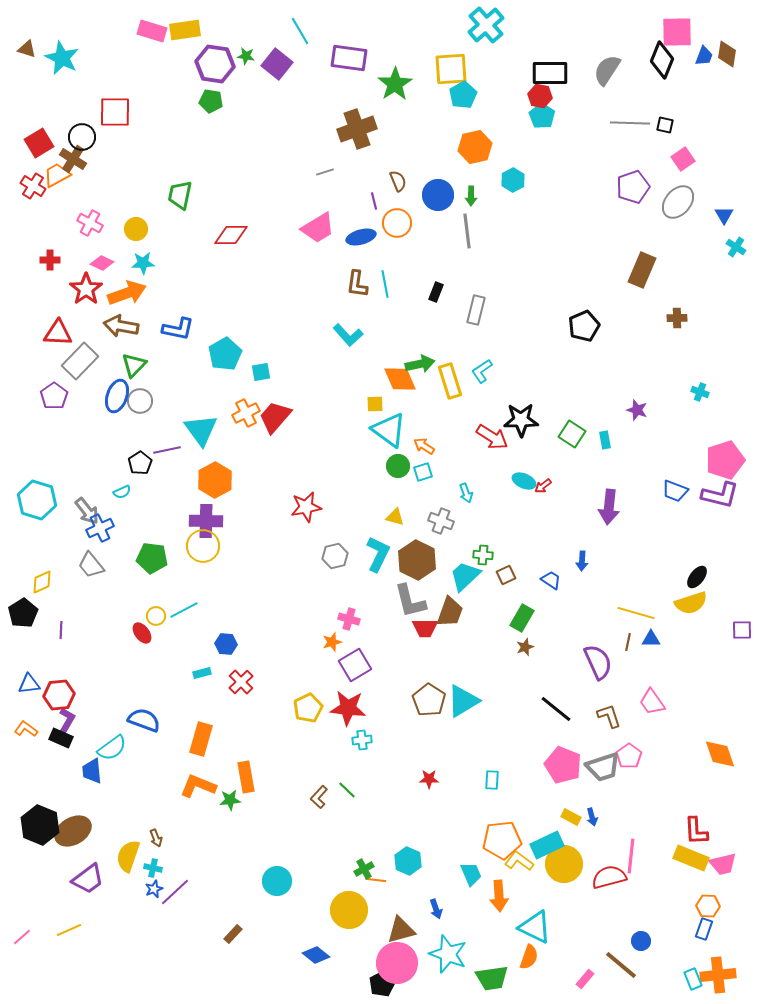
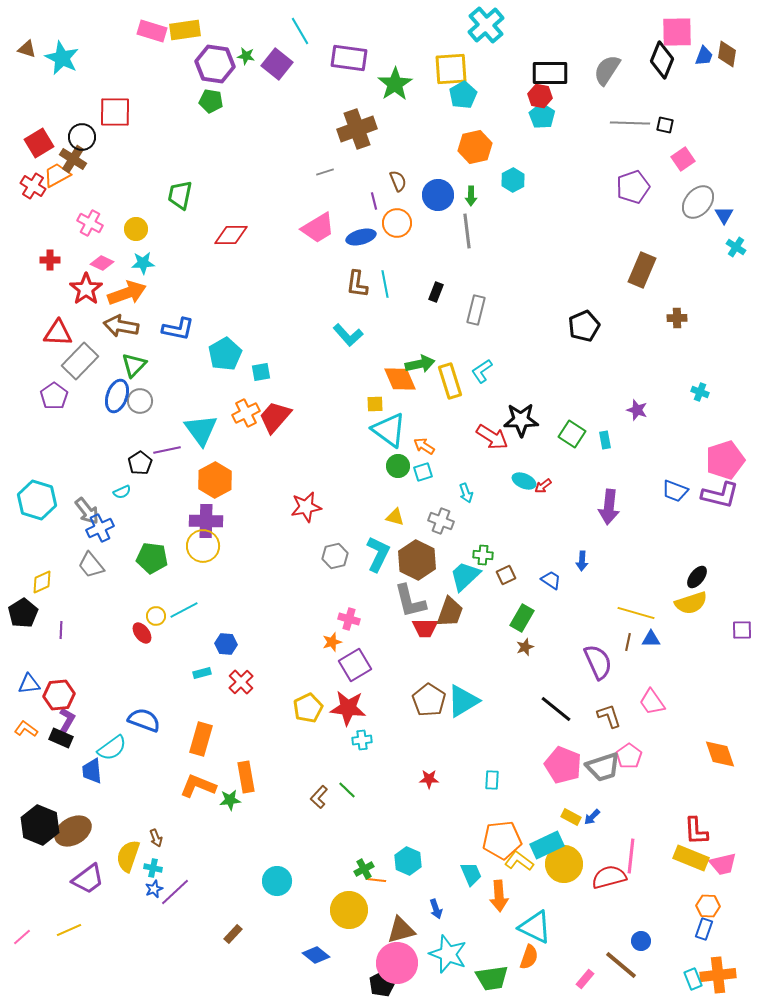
gray ellipse at (678, 202): moved 20 px right
blue arrow at (592, 817): rotated 60 degrees clockwise
